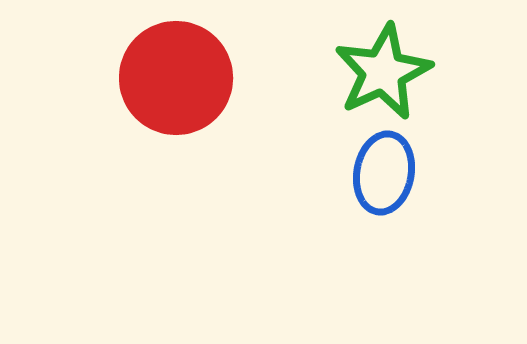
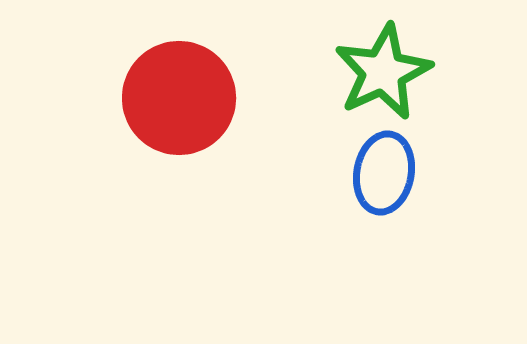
red circle: moved 3 px right, 20 px down
